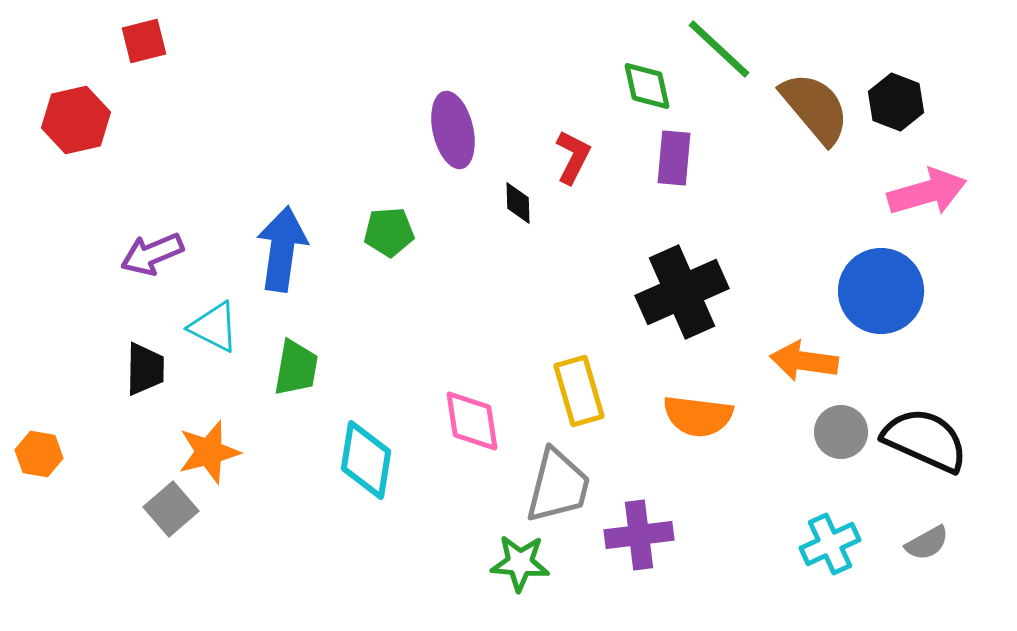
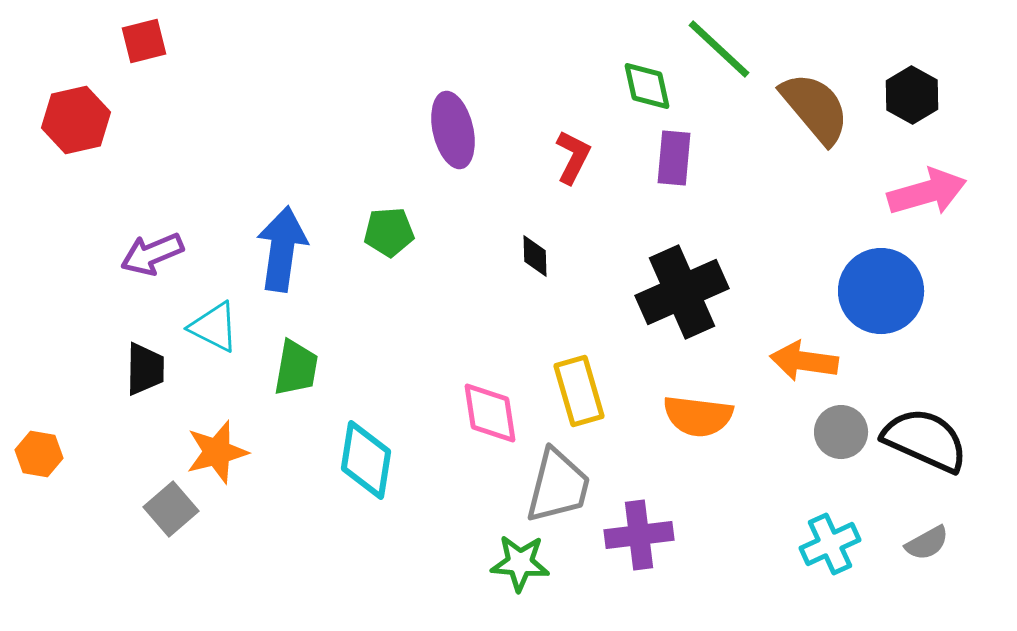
black hexagon: moved 16 px right, 7 px up; rotated 8 degrees clockwise
black diamond: moved 17 px right, 53 px down
pink diamond: moved 18 px right, 8 px up
orange star: moved 8 px right
